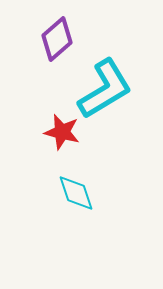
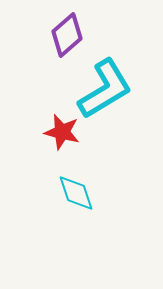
purple diamond: moved 10 px right, 4 px up
